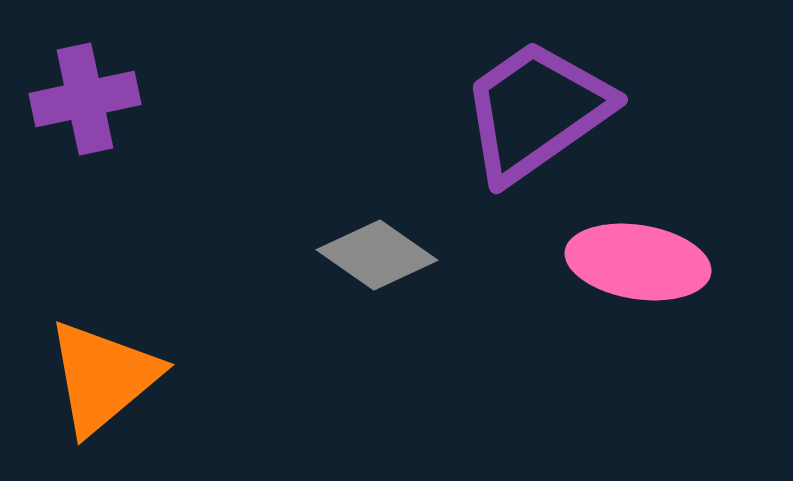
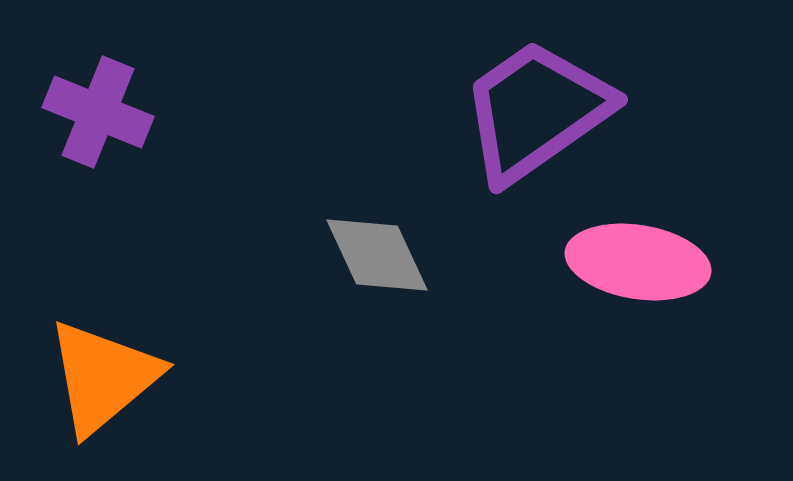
purple cross: moved 13 px right, 13 px down; rotated 34 degrees clockwise
gray diamond: rotated 30 degrees clockwise
